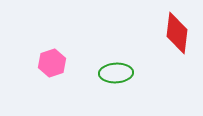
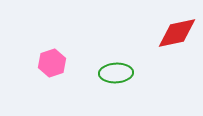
red diamond: rotated 72 degrees clockwise
